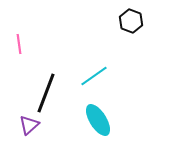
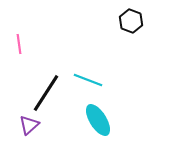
cyan line: moved 6 px left, 4 px down; rotated 56 degrees clockwise
black line: rotated 12 degrees clockwise
